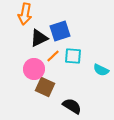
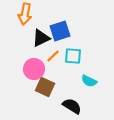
black triangle: moved 2 px right
cyan semicircle: moved 12 px left, 11 px down
